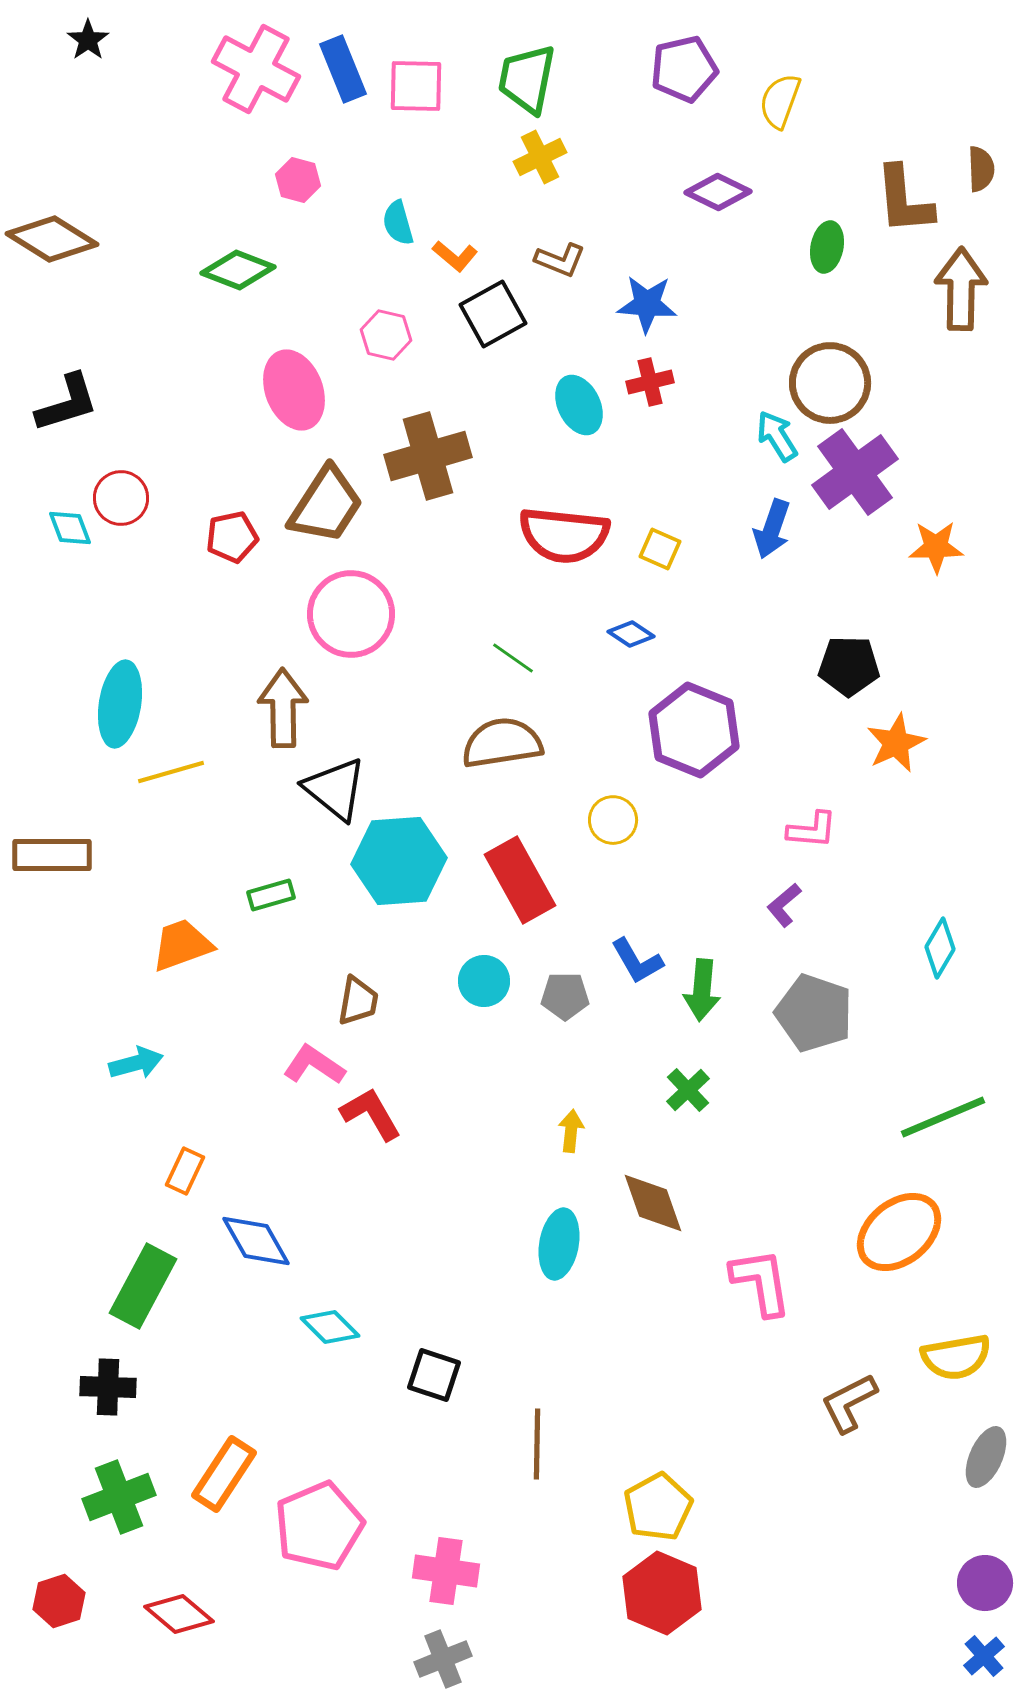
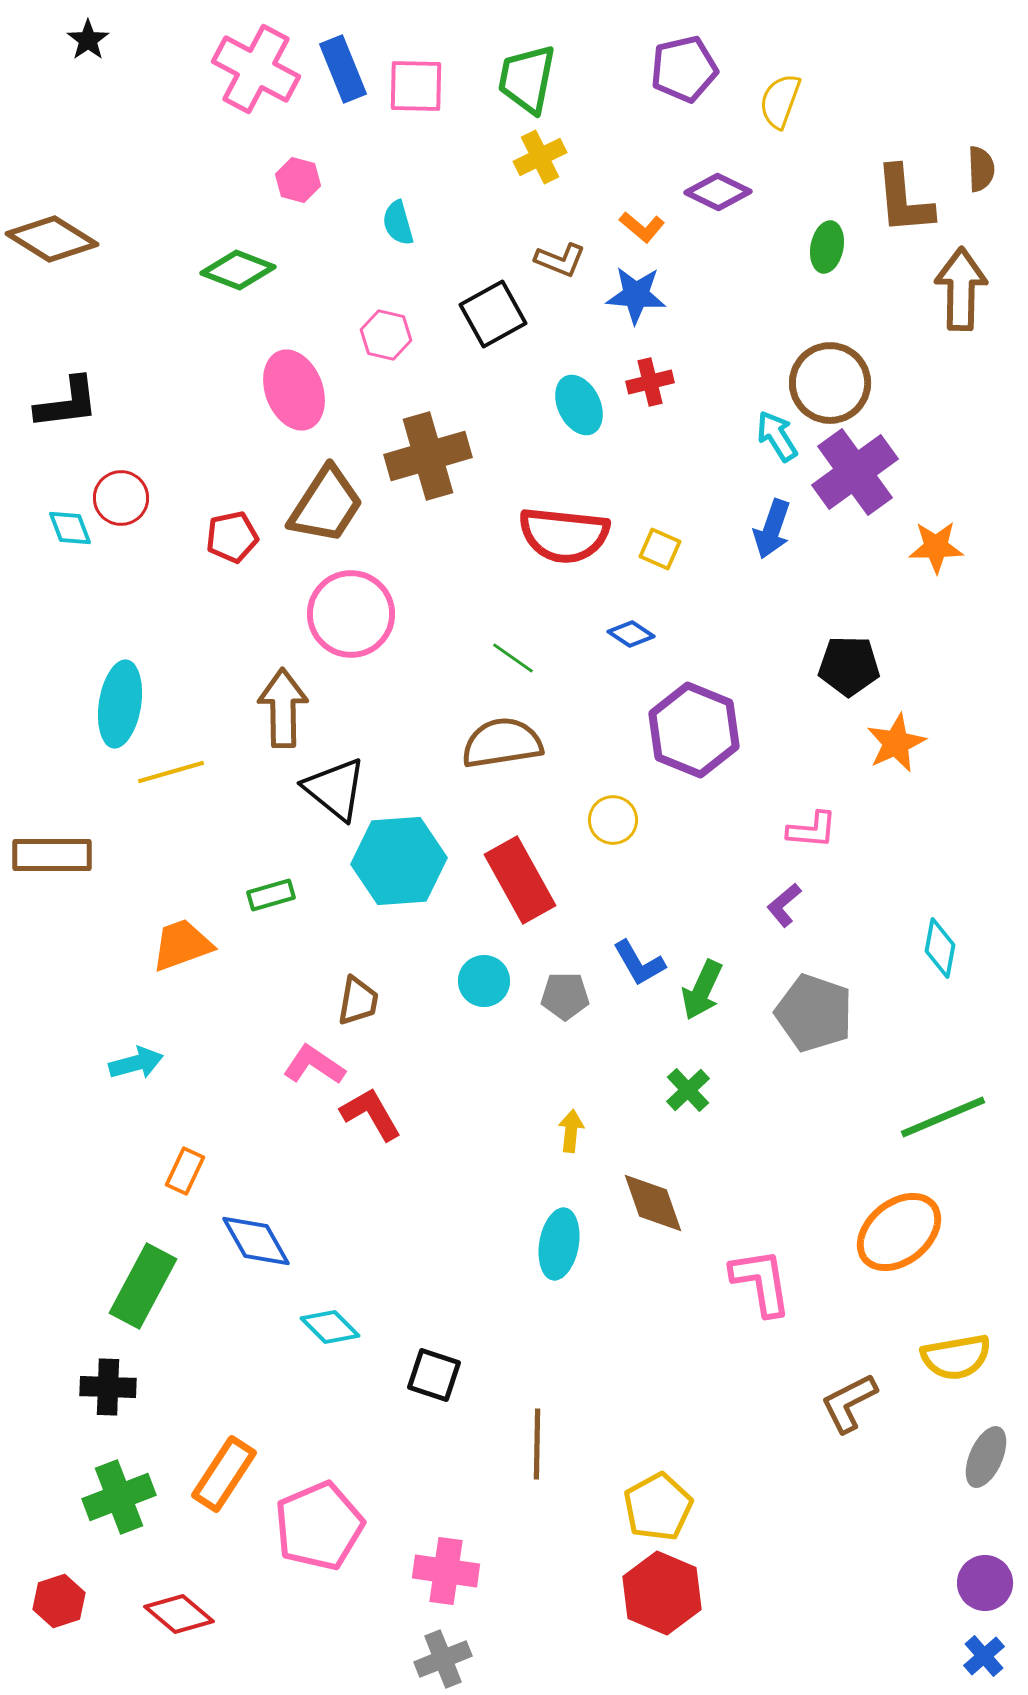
orange L-shape at (455, 256): moved 187 px right, 29 px up
blue star at (647, 304): moved 11 px left, 9 px up
black L-shape at (67, 403): rotated 10 degrees clockwise
cyan diamond at (940, 948): rotated 20 degrees counterclockwise
blue L-shape at (637, 961): moved 2 px right, 2 px down
green arrow at (702, 990): rotated 20 degrees clockwise
